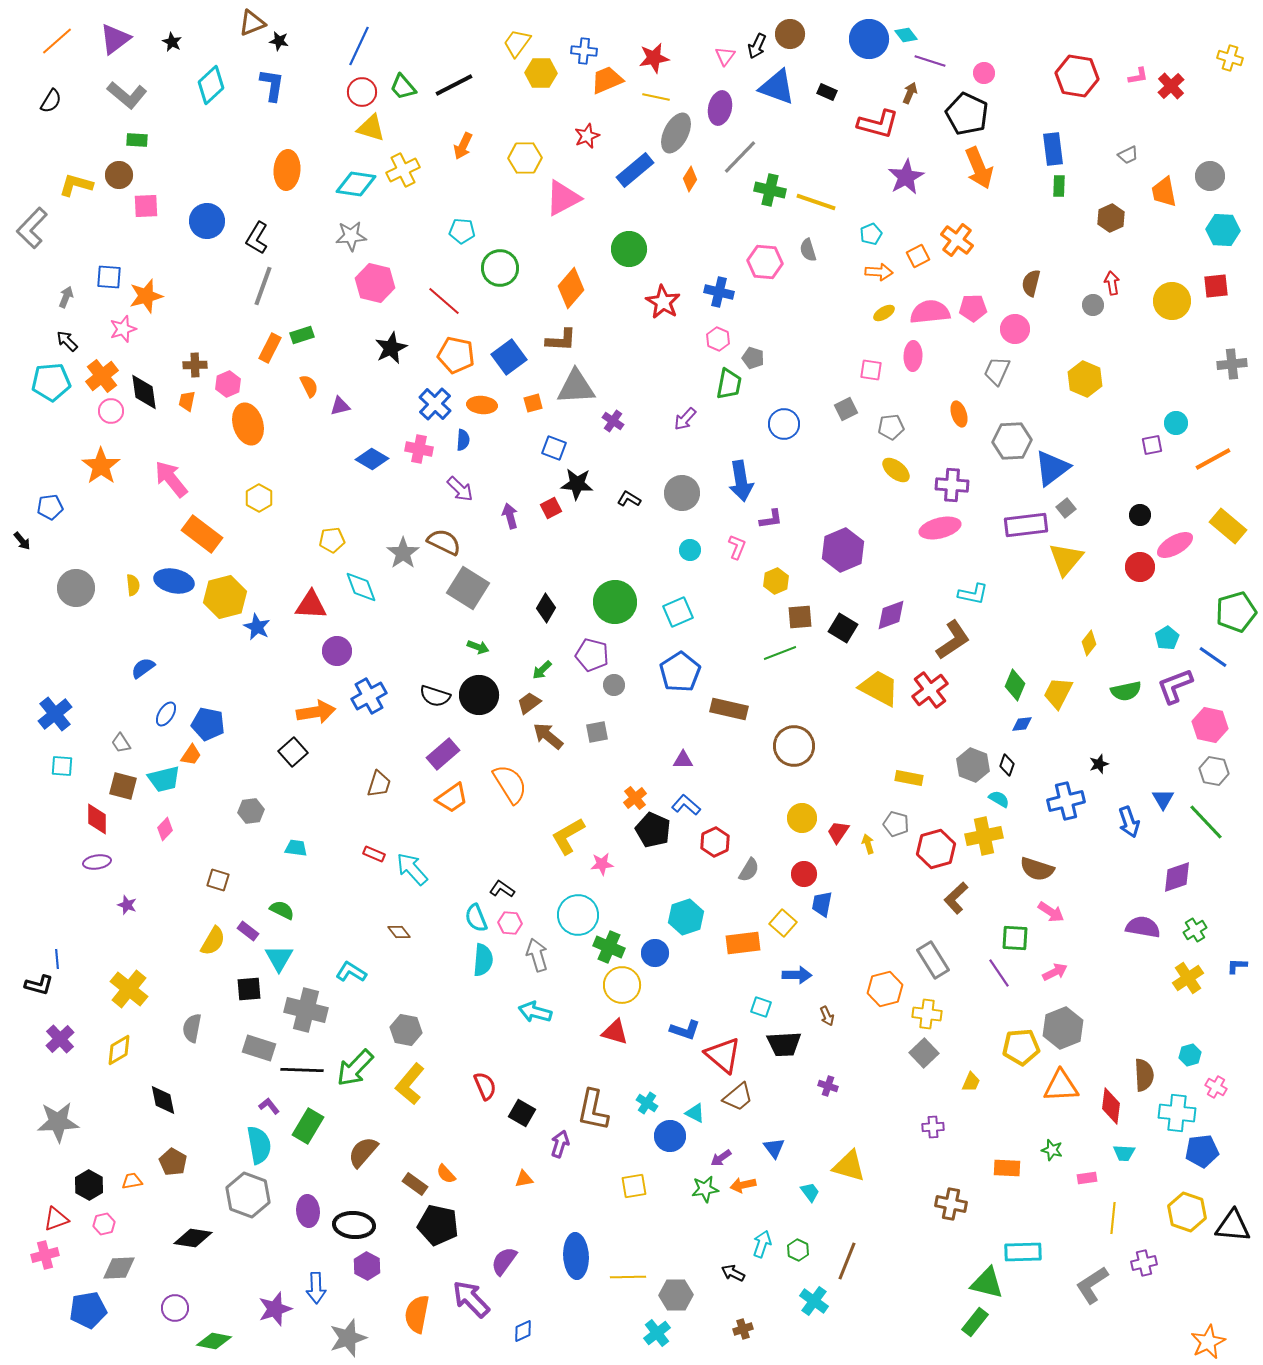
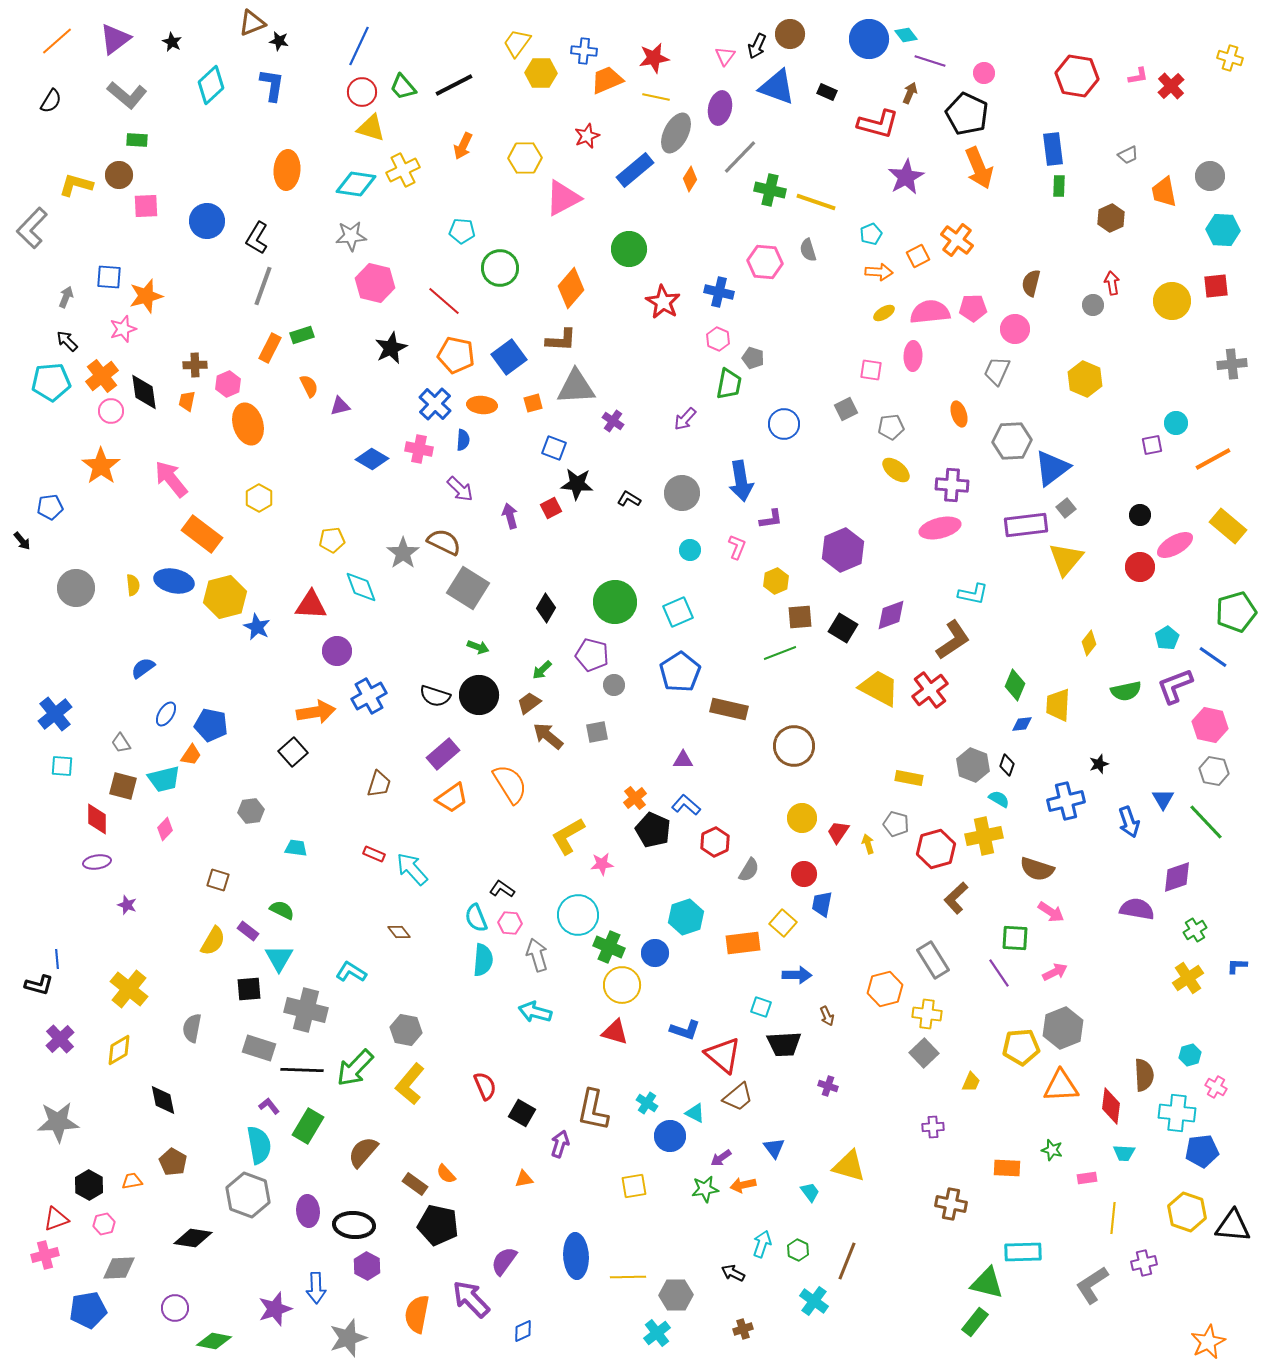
yellow trapezoid at (1058, 693): moved 12 px down; rotated 24 degrees counterclockwise
blue pentagon at (208, 724): moved 3 px right, 1 px down
purple semicircle at (1143, 927): moved 6 px left, 18 px up
